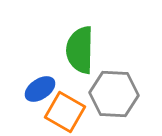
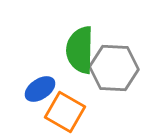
gray hexagon: moved 26 px up
